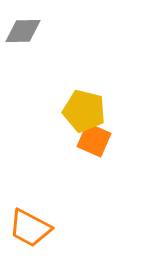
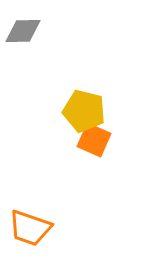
orange trapezoid: rotated 9 degrees counterclockwise
